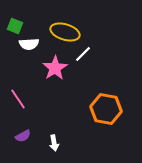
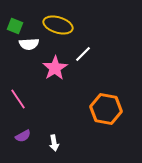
yellow ellipse: moved 7 px left, 7 px up
